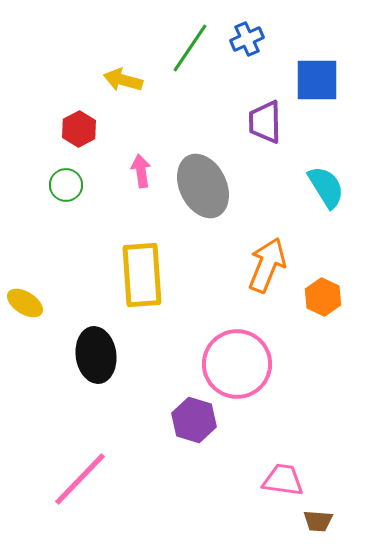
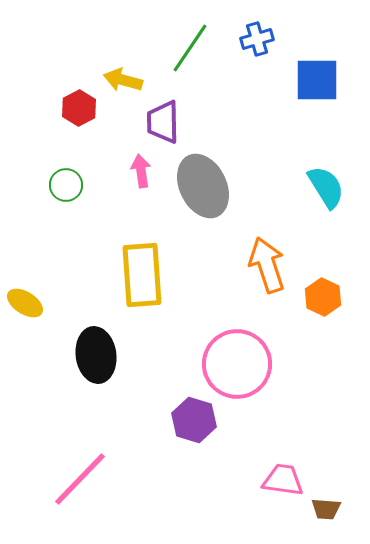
blue cross: moved 10 px right; rotated 8 degrees clockwise
purple trapezoid: moved 102 px left
red hexagon: moved 21 px up
orange arrow: rotated 40 degrees counterclockwise
brown trapezoid: moved 8 px right, 12 px up
